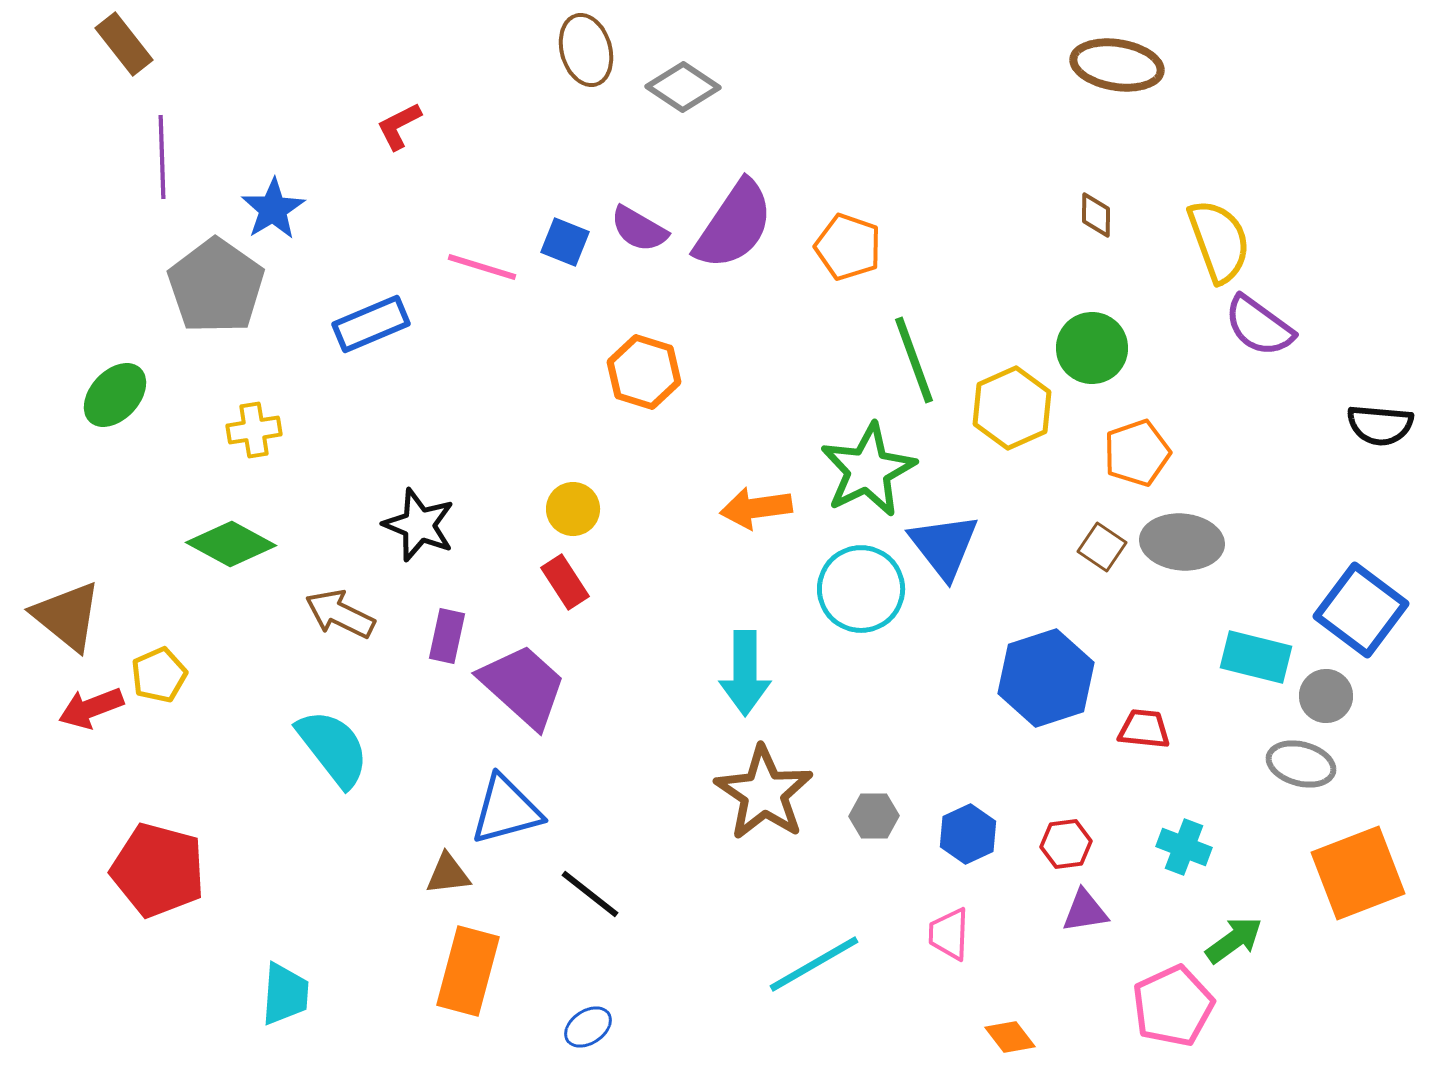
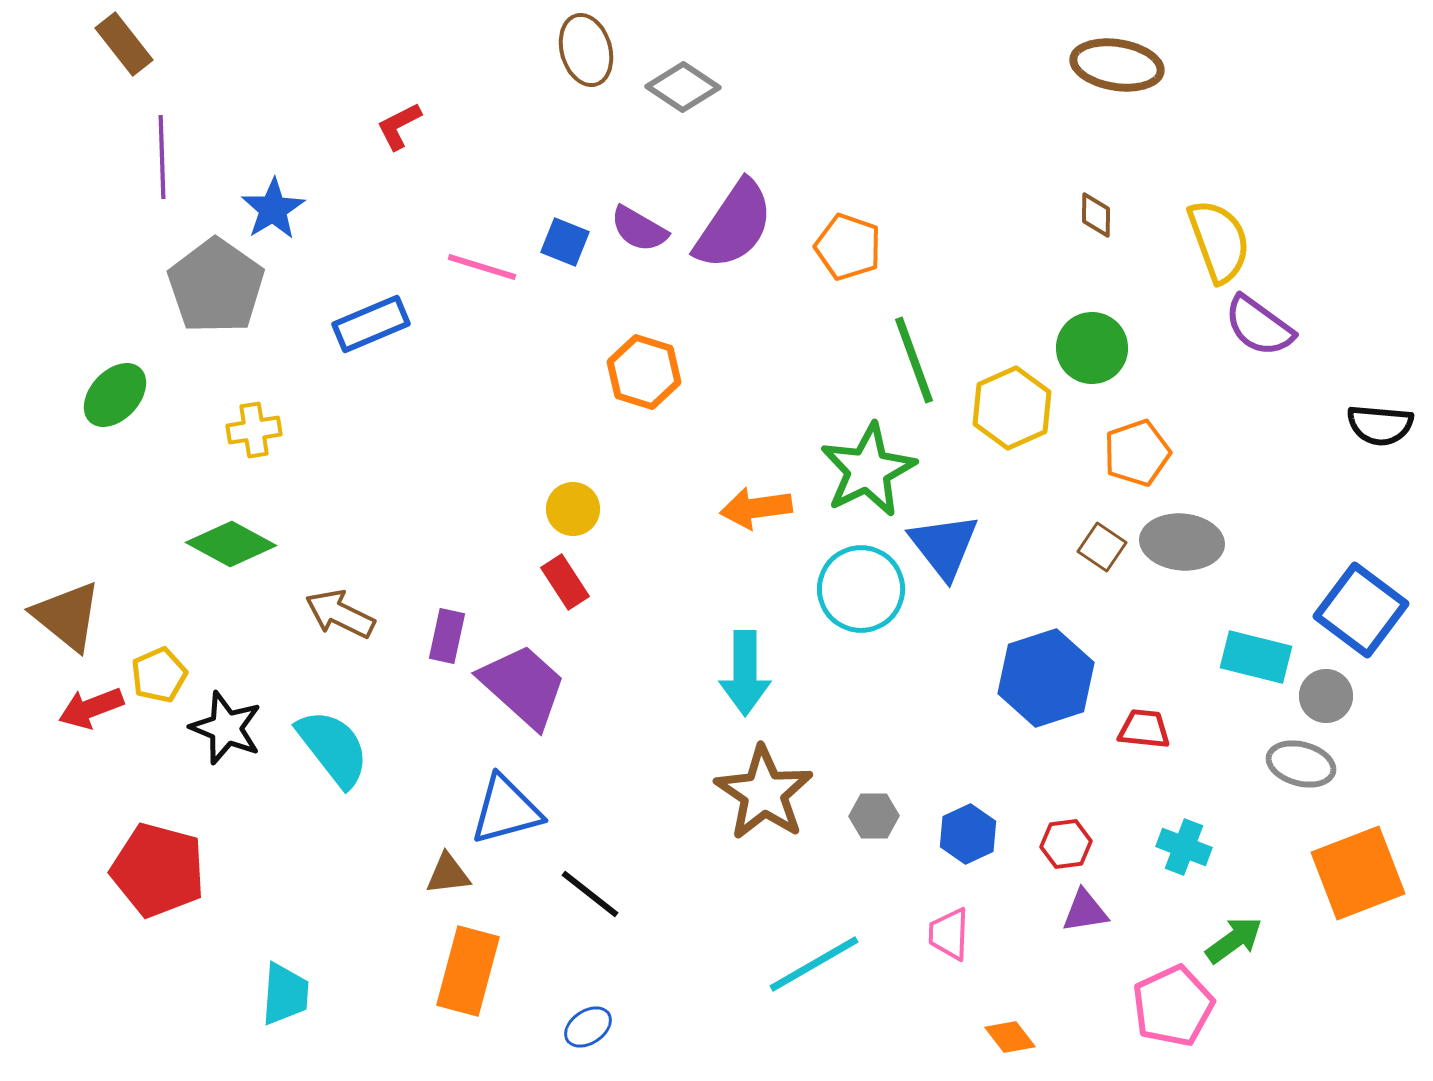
black star at (419, 525): moved 193 px left, 203 px down
